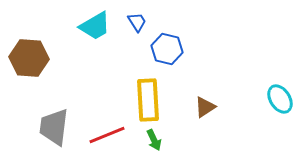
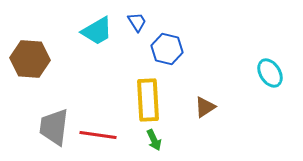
cyan trapezoid: moved 2 px right, 5 px down
brown hexagon: moved 1 px right, 1 px down
cyan ellipse: moved 10 px left, 26 px up
red line: moved 9 px left; rotated 30 degrees clockwise
